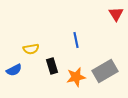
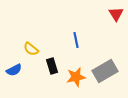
yellow semicircle: rotated 49 degrees clockwise
